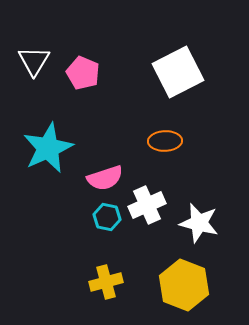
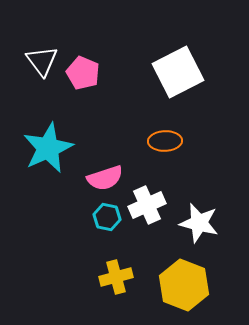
white triangle: moved 8 px right; rotated 8 degrees counterclockwise
yellow cross: moved 10 px right, 5 px up
